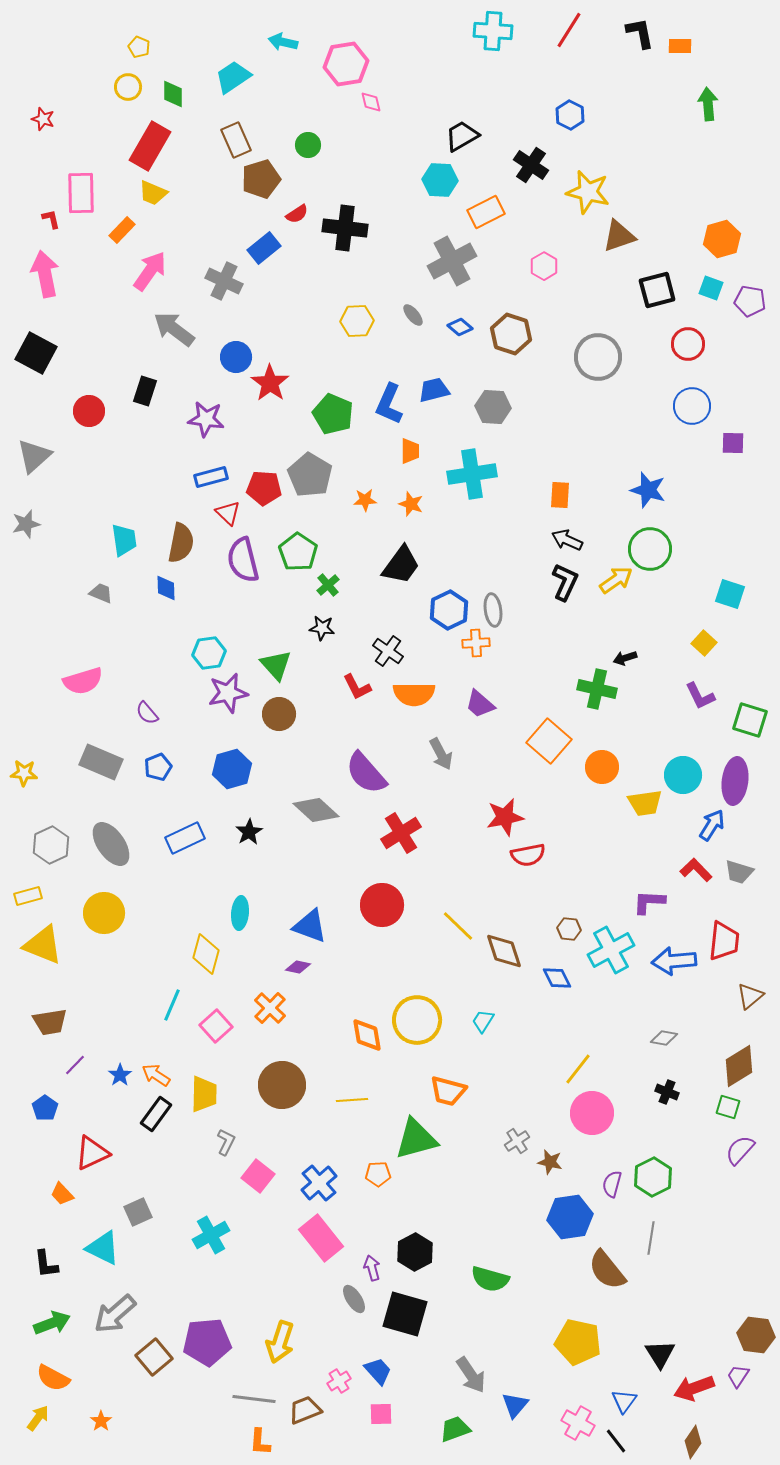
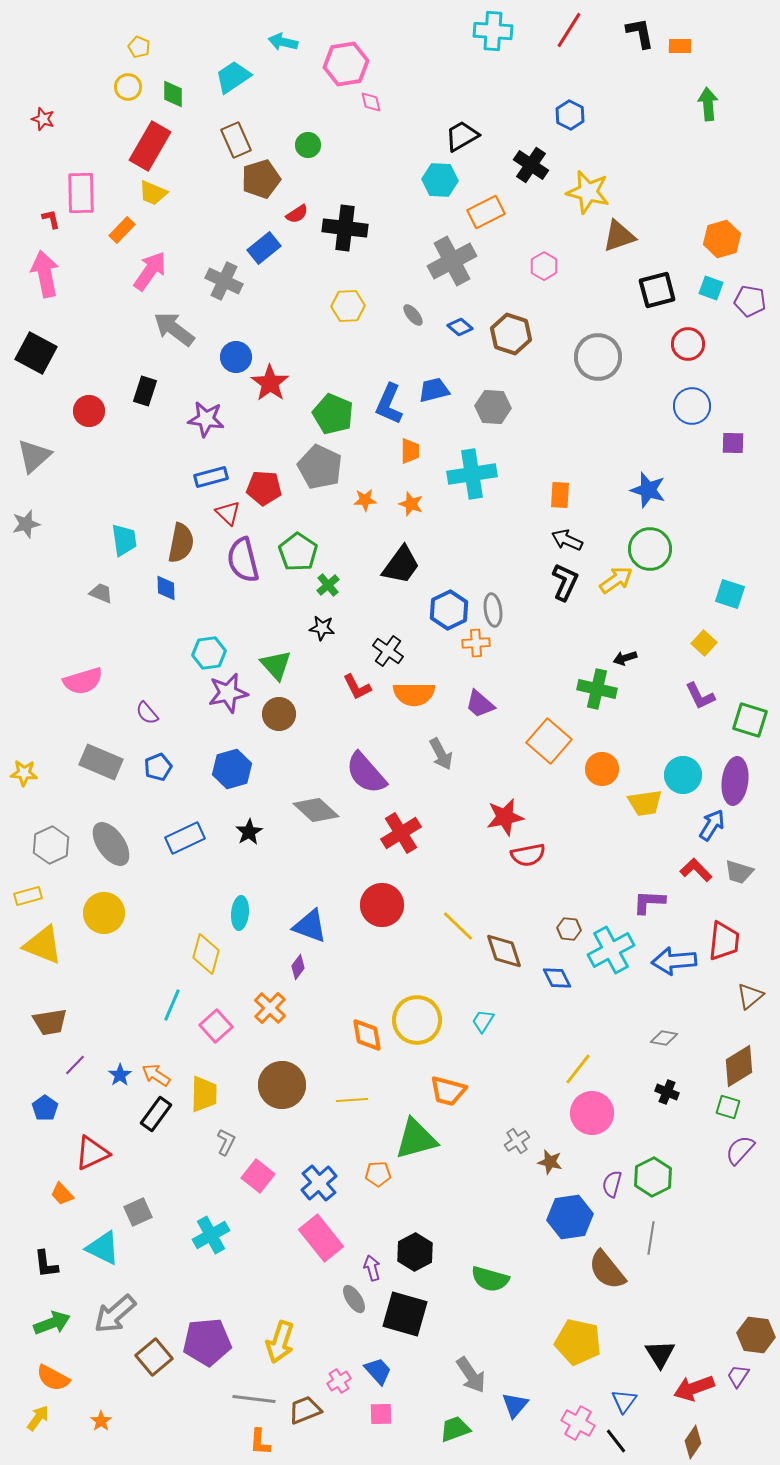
yellow hexagon at (357, 321): moved 9 px left, 15 px up
gray pentagon at (310, 475): moved 10 px right, 8 px up; rotated 6 degrees counterclockwise
orange circle at (602, 767): moved 2 px down
purple diamond at (298, 967): rotated 65 degrees counterclockwise
